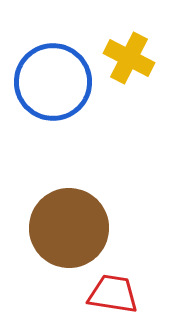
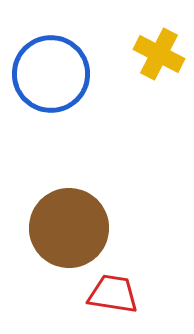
yellow cross: moved 30 px right, 4 px up
blue circle: moved 2 px left, 8 px up
